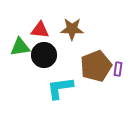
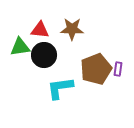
brown pentagon: moved 3 px down
